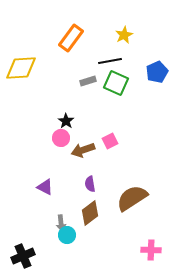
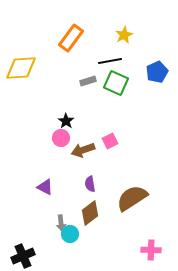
cyan circle: moved 3 px right, 1 px up
